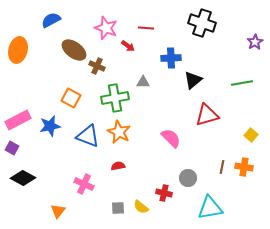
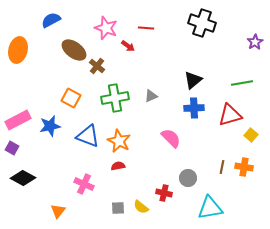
blue cross: moved 23 px right, 50 px down
brown cross: rotated 14 degrees clockwise
gray triangle: moved 8 px right, 14 px down; rotated 24 degrees counterclockwise
red triangle: moved 23 px right
orange star: moved 9 px down
